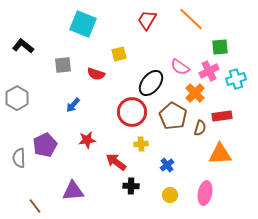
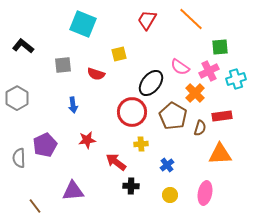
blue arrow: rotated 49 degrees counterclockwise
